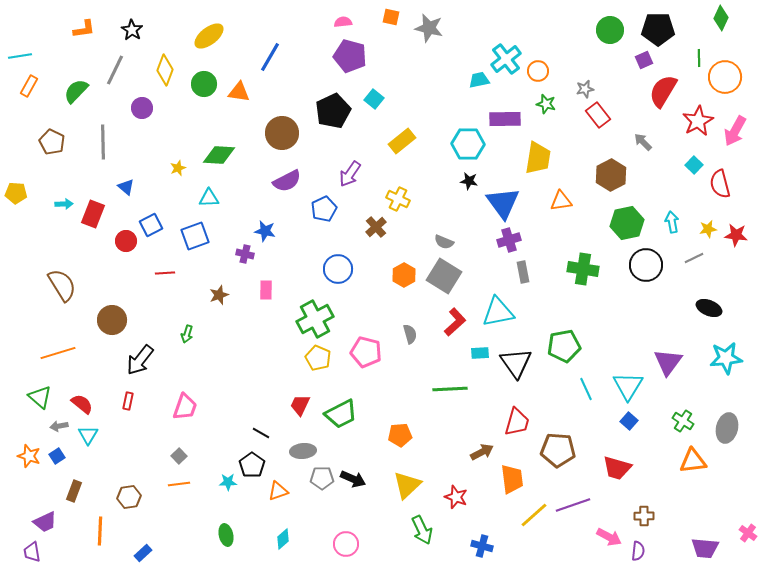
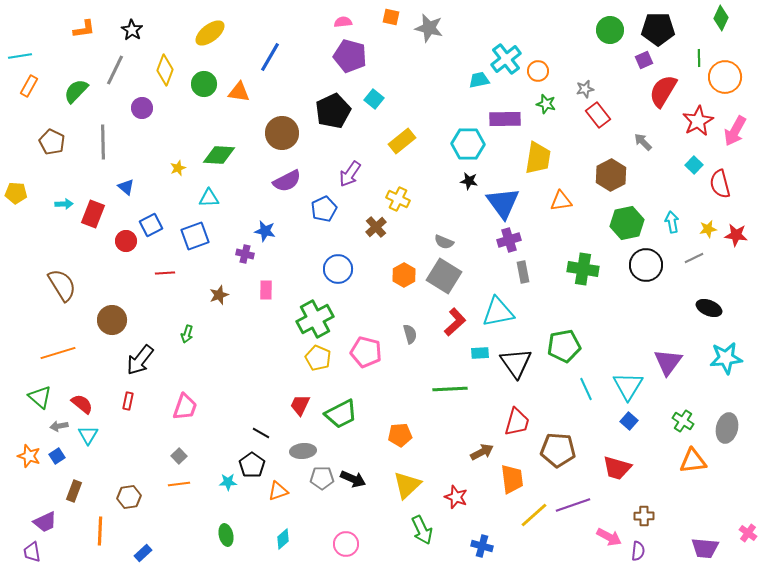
yellow ellipse at (209, 36): moved 1 px right, 3 px up
